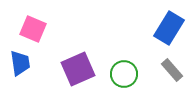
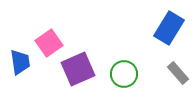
pink square: moved 16 px right, 14 px down; rotated 32 degrees clockwise
blue trapezoid: moved 1 px up
gray rectangle: moved 6 px right, 3 px down
